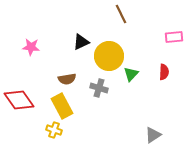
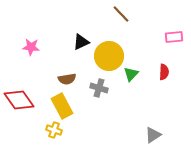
brown line: rotated 18 degrees counterclockwise
